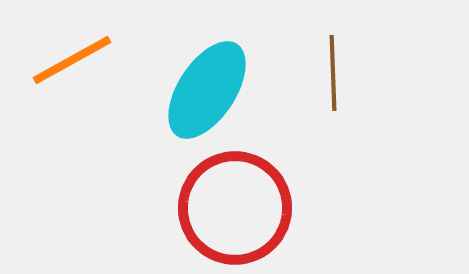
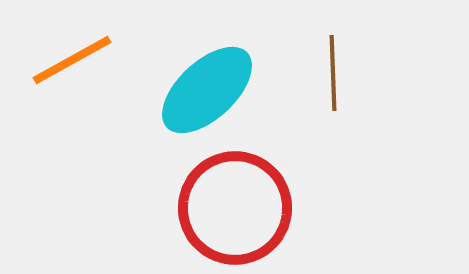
cyan ellipse: rotated 14 degrees clockwise
